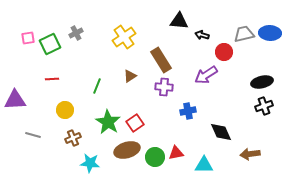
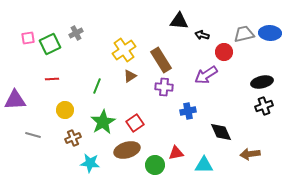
yellow cross: moved 13 px down
green star: moved 5 px left; rotated 10 degrees clockwise
green circle: moved 8 px down
